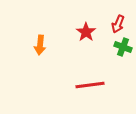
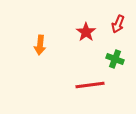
green cross: moved 8 px left, 12 px down
